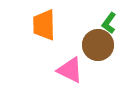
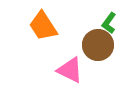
orange trapezoid: moved 1 px left, 1 px down; rotated 32 degrees counterclockwise
